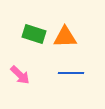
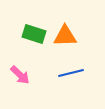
orange triangle: moved 1 px up
blue line: rotated 15 degrees counterclockwise
